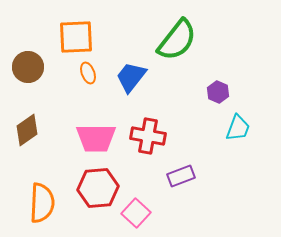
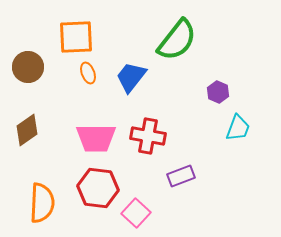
red hexagon: rotated 12 degrees clockwise
